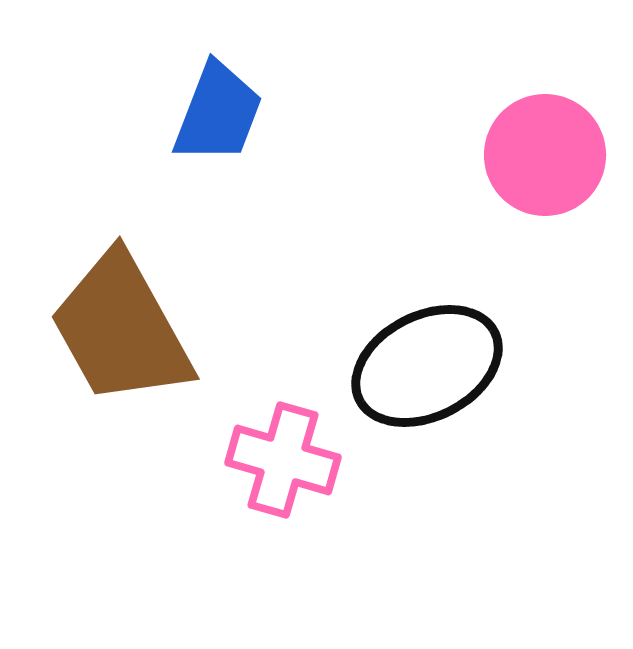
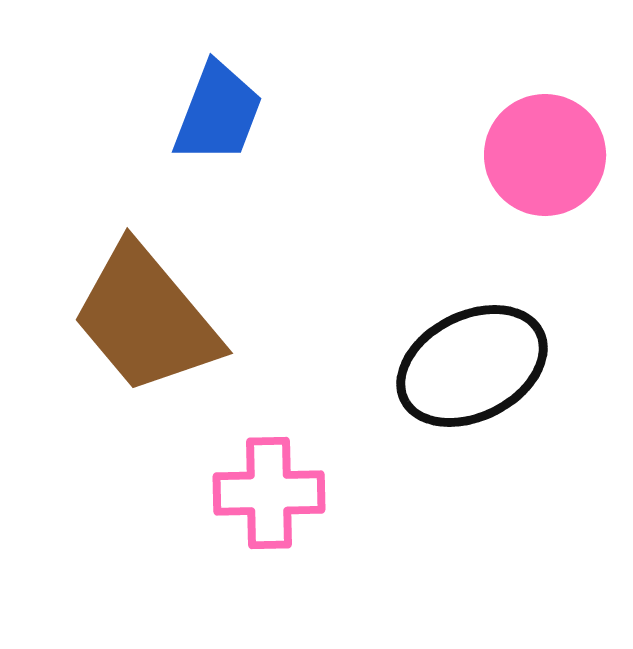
brown trapezoid: moved 25 px right, 10 px up; rotated 11 degrees counterclockwise
black ellipse: moved 45 px right
pink cross: moved 14 px left, 33 px down; rotated 17 degrees counterclockwise
